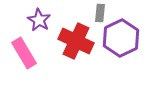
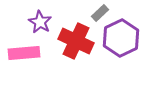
gray rectangle: rotated 42 degrees clockwise
purple star: moved 1 px right, 2 px down
pink rectangle: rotated 64 degrees counterclockwise
